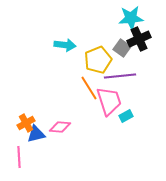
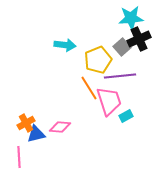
gray square: moved 1 px up; rotated 12 degrees clockwise
